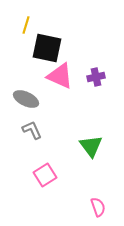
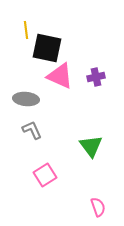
yellow line: moved 5 px down; rotated 24 degrees counterclockwise
gray ellipse: rotated 20 degrees counterclockwise
